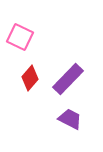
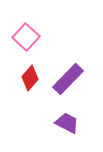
pink square: moved 6 px right; rotated 16 degrees clockwise
purple trapezoid: moved 3 px left, 4 px down
